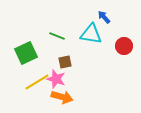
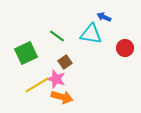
blue arrow: rotated 24 degrees counterclockwise
green line: rotated 14 degrees clockwise
red circle: moved 1 px right, 2 px down
brown square: rotated 24 degrees counterclockwise
yellow line: moved 3 px down
